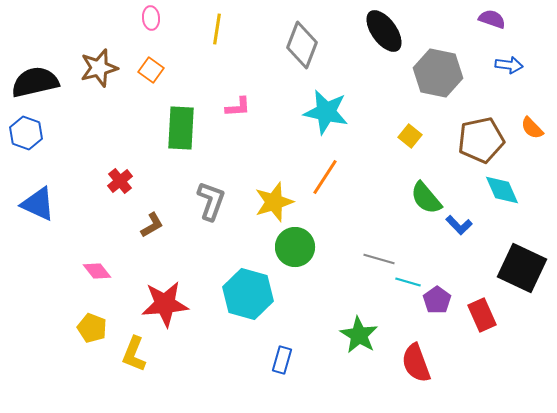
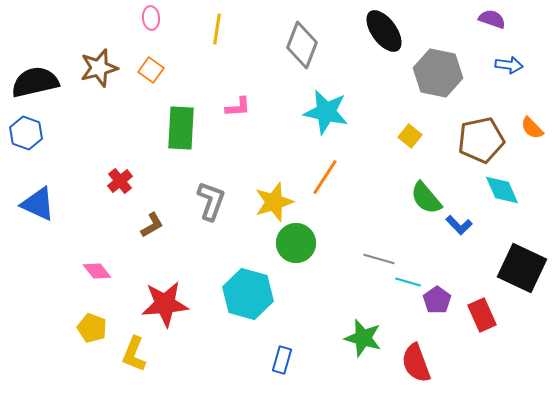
green circle: moved 1 px right, 4 px up
green star: moved 4 px right, 3 px down; rotated 15 degrees counterclockwise
